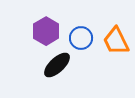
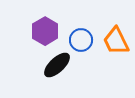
purple hexagon: moved 1 px left
blue circle: moved 2 px down
